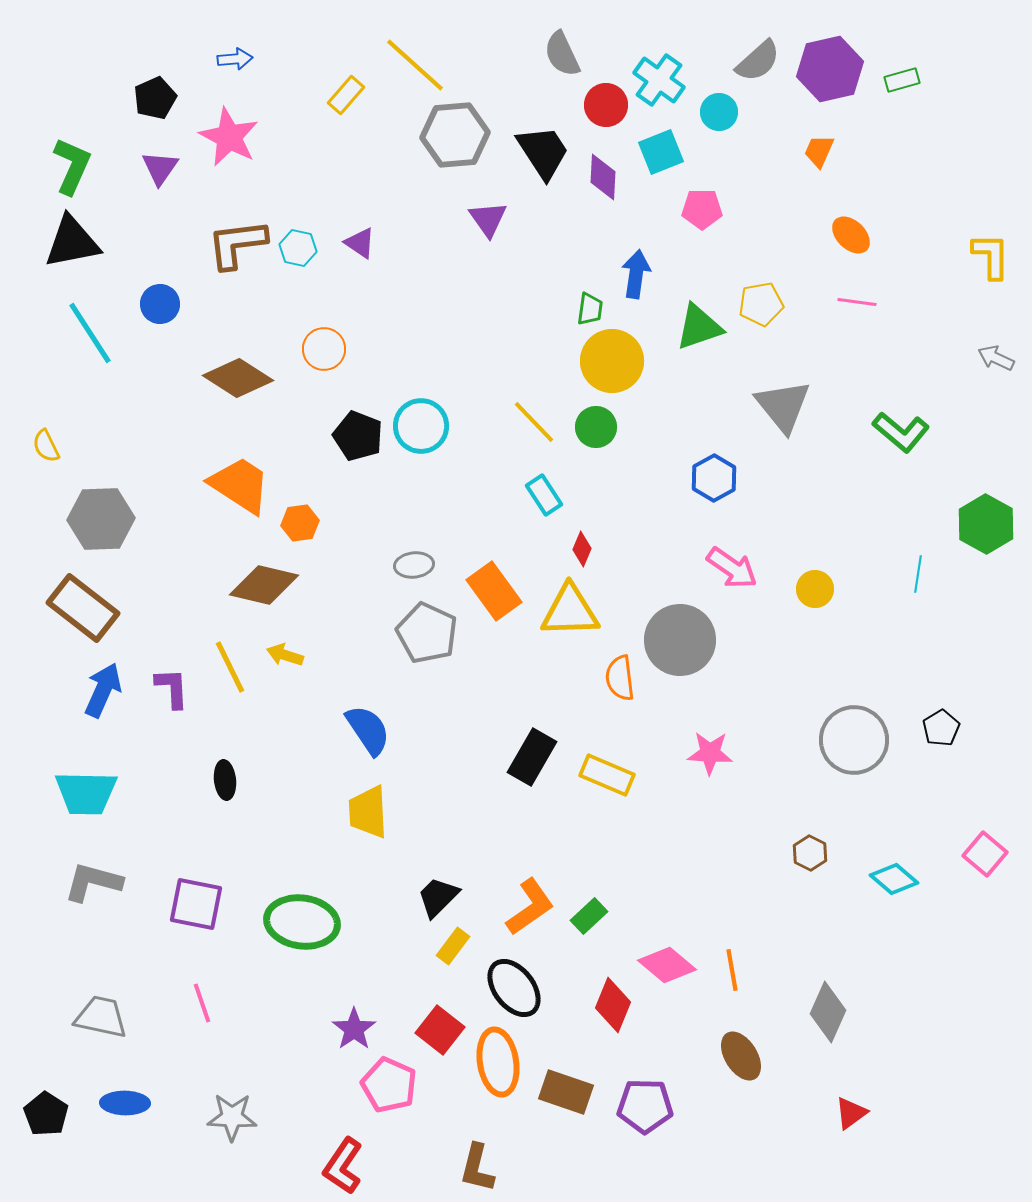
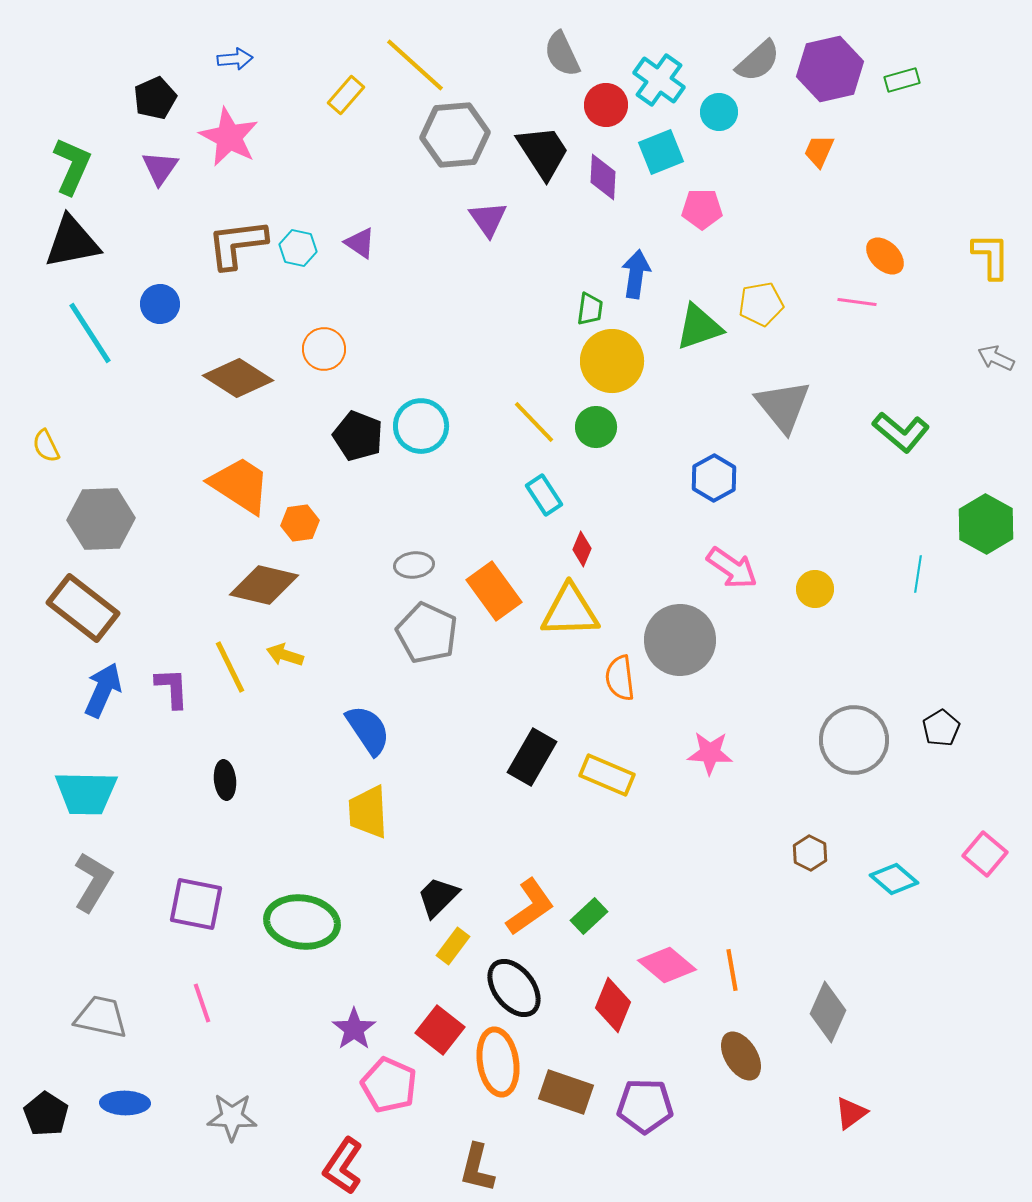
orange ellipse at (851, 235): moved 34 px right, 21 px down
gray L-shape at (93, 882): rotated 106 degrees clockwise
